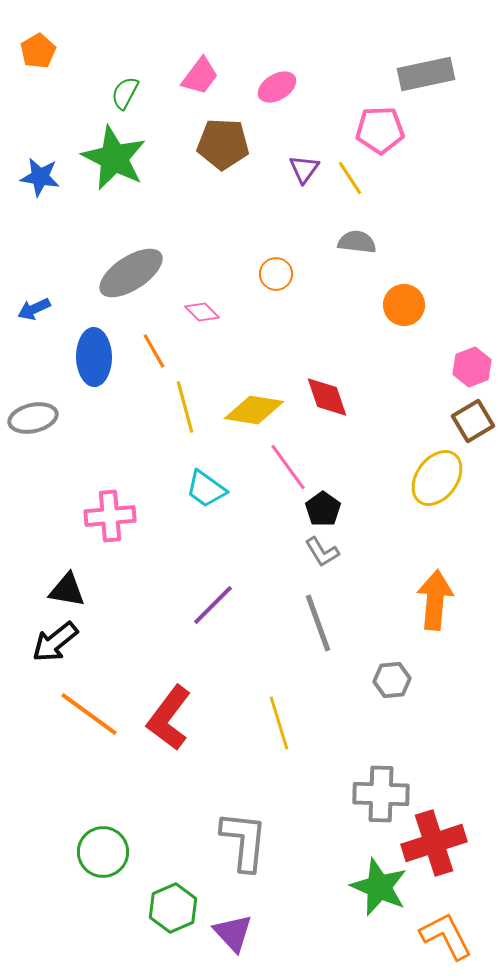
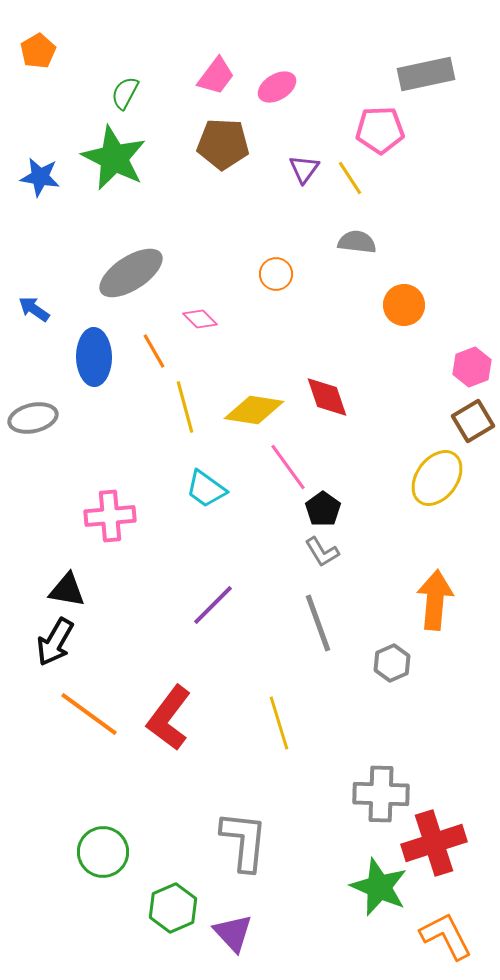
pink trapezoid at (200, 76): moved 16 px right
blue arrow at (34, 309): rotated 60 degrees clockwise
pink diamond at (202, 312): moved 2 px left, 7 px down
black arrow at (55, 642): rotated 21 degrees counterclockwise
gray hexagon at (392, 680): moved 17 px up; rotated 18 degrees counterclockwise
